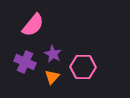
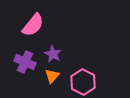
pink hexagon: moved 15 px down; rotated 25 degrees clockwise
orange triangle: moved 1 px up
